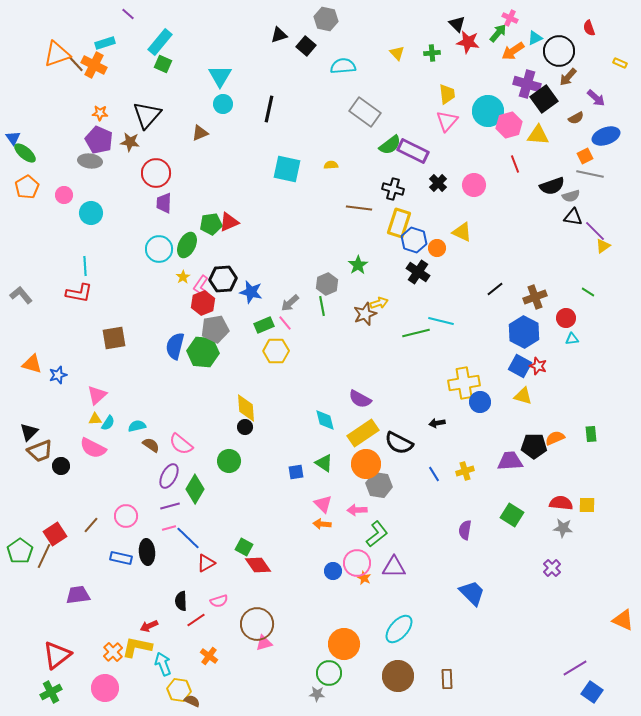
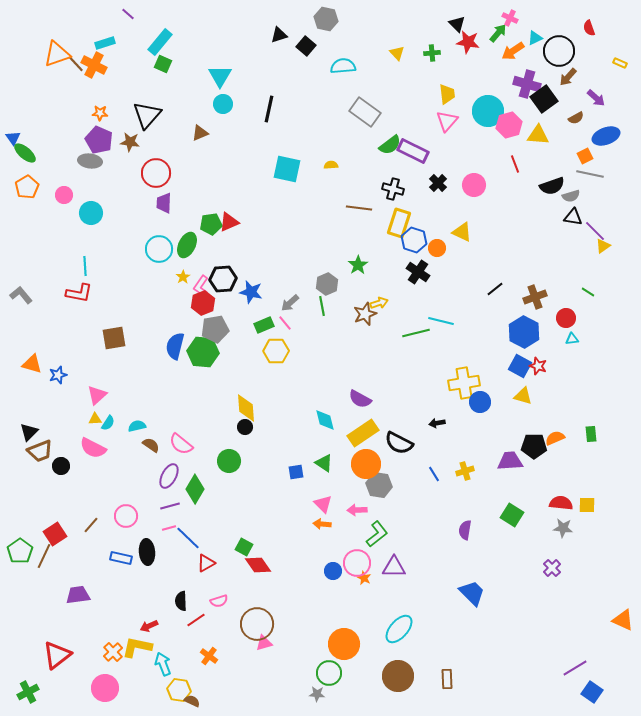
green cross at (51, 692): moved 23 px left
